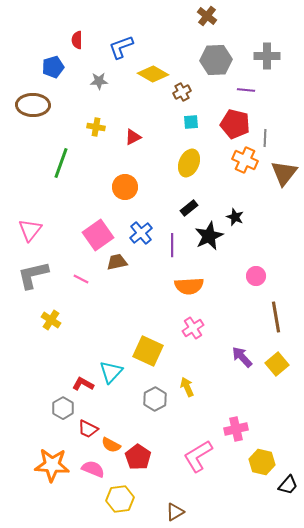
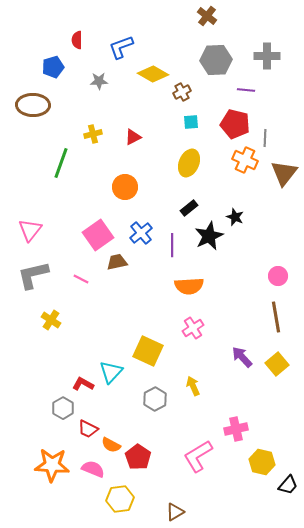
yellow cross at (96, 127): moved 3 px left, 7 px down; rotated 24 degrees counterclockwise
pink circle at (256, 276): moved 22 px right
yellow arrow at (187, 387): moved 6 px right, 1 px up
